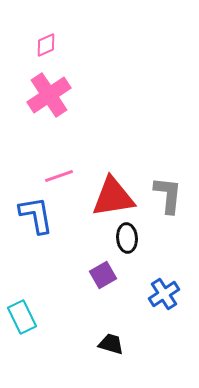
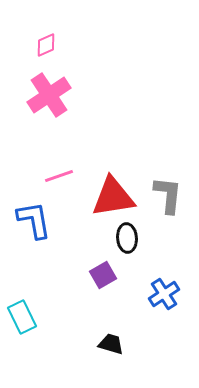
blue L-shape: moved 2 px left, 5 px down
